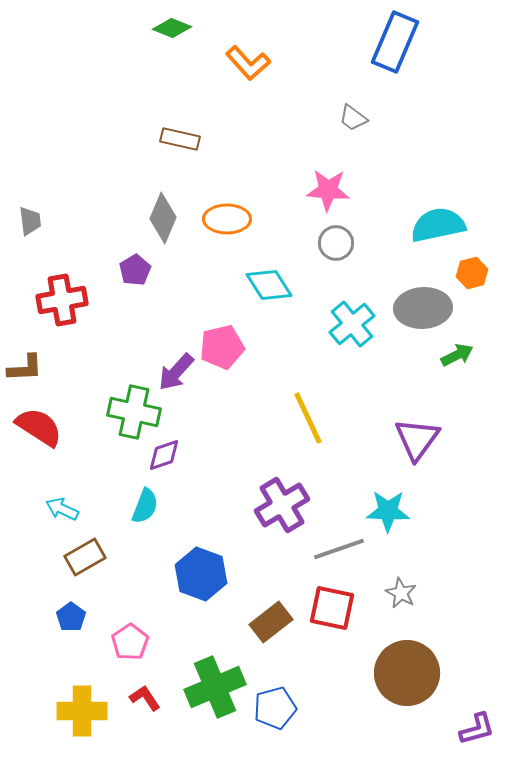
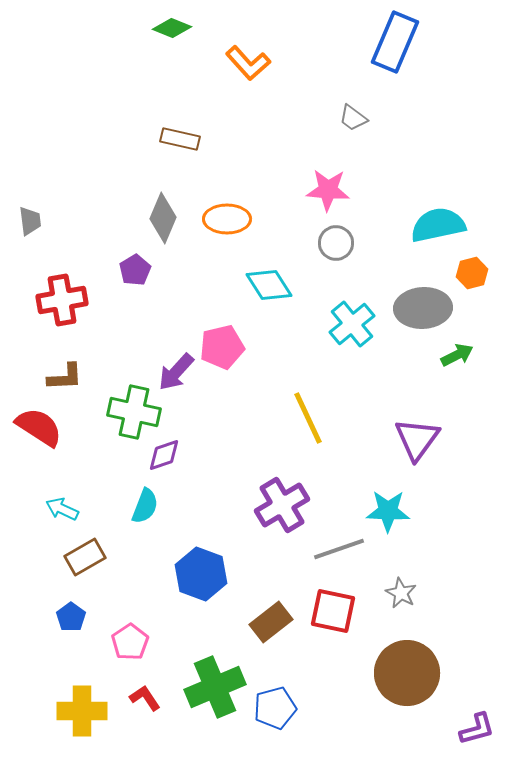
brown L-shape at (25, 368): moved 40 px right, 9 px down
red square at (332, 608): moved 1 px right, 3 px down
